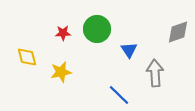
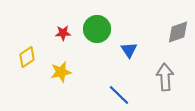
yellow diamond: rotated 70 degrees clockwise
gray arrow: moved 10 px right, 4 px down
